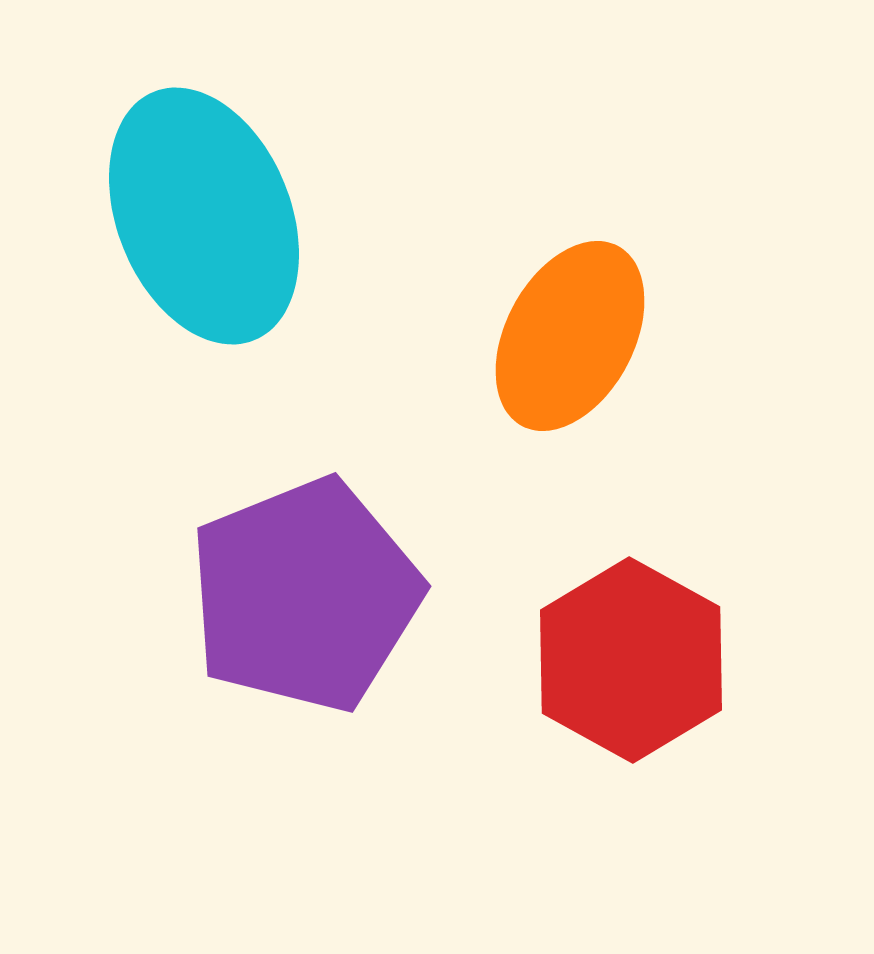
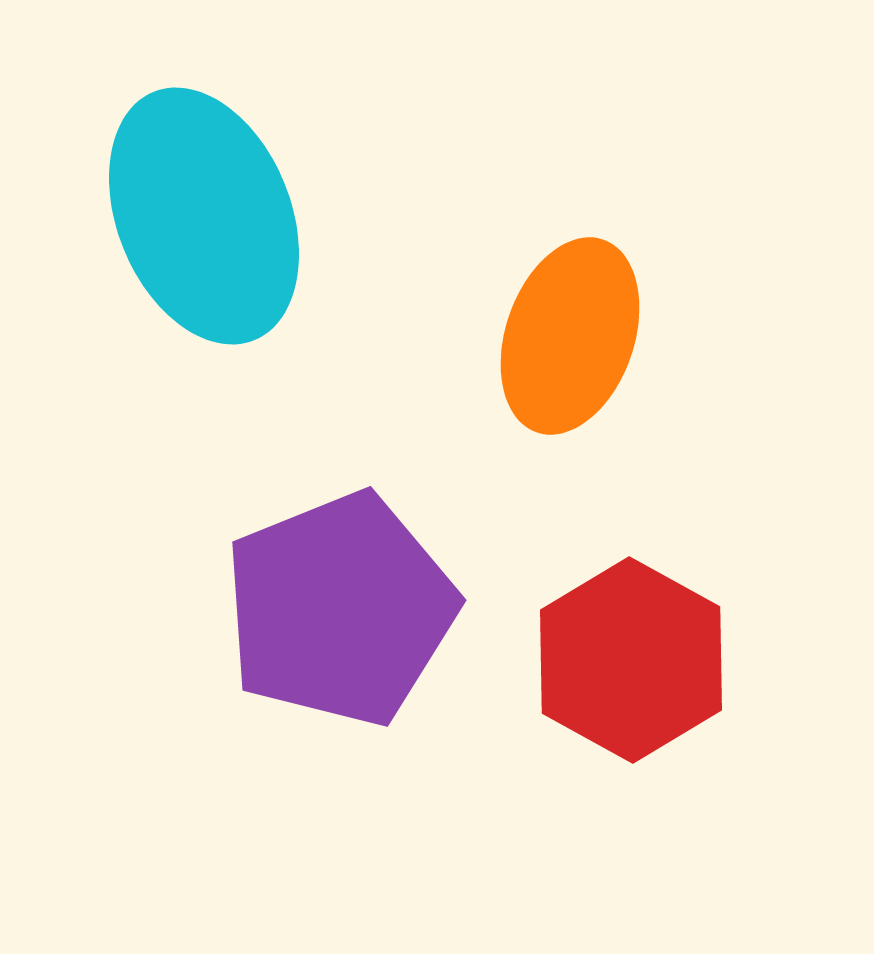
orange ellipse: rotated 9 degrees counterclockwise
purple pentagon: moved 35 px right, 14 px down
